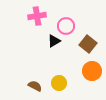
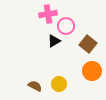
pink cross: moved 11 px right, 2 px up
yellow circle: moved 1 px down
